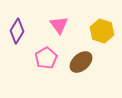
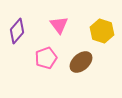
purple diamond: rotated 10 degrees clockwise
pink pentagon: rotated 10 degrees clockwise
